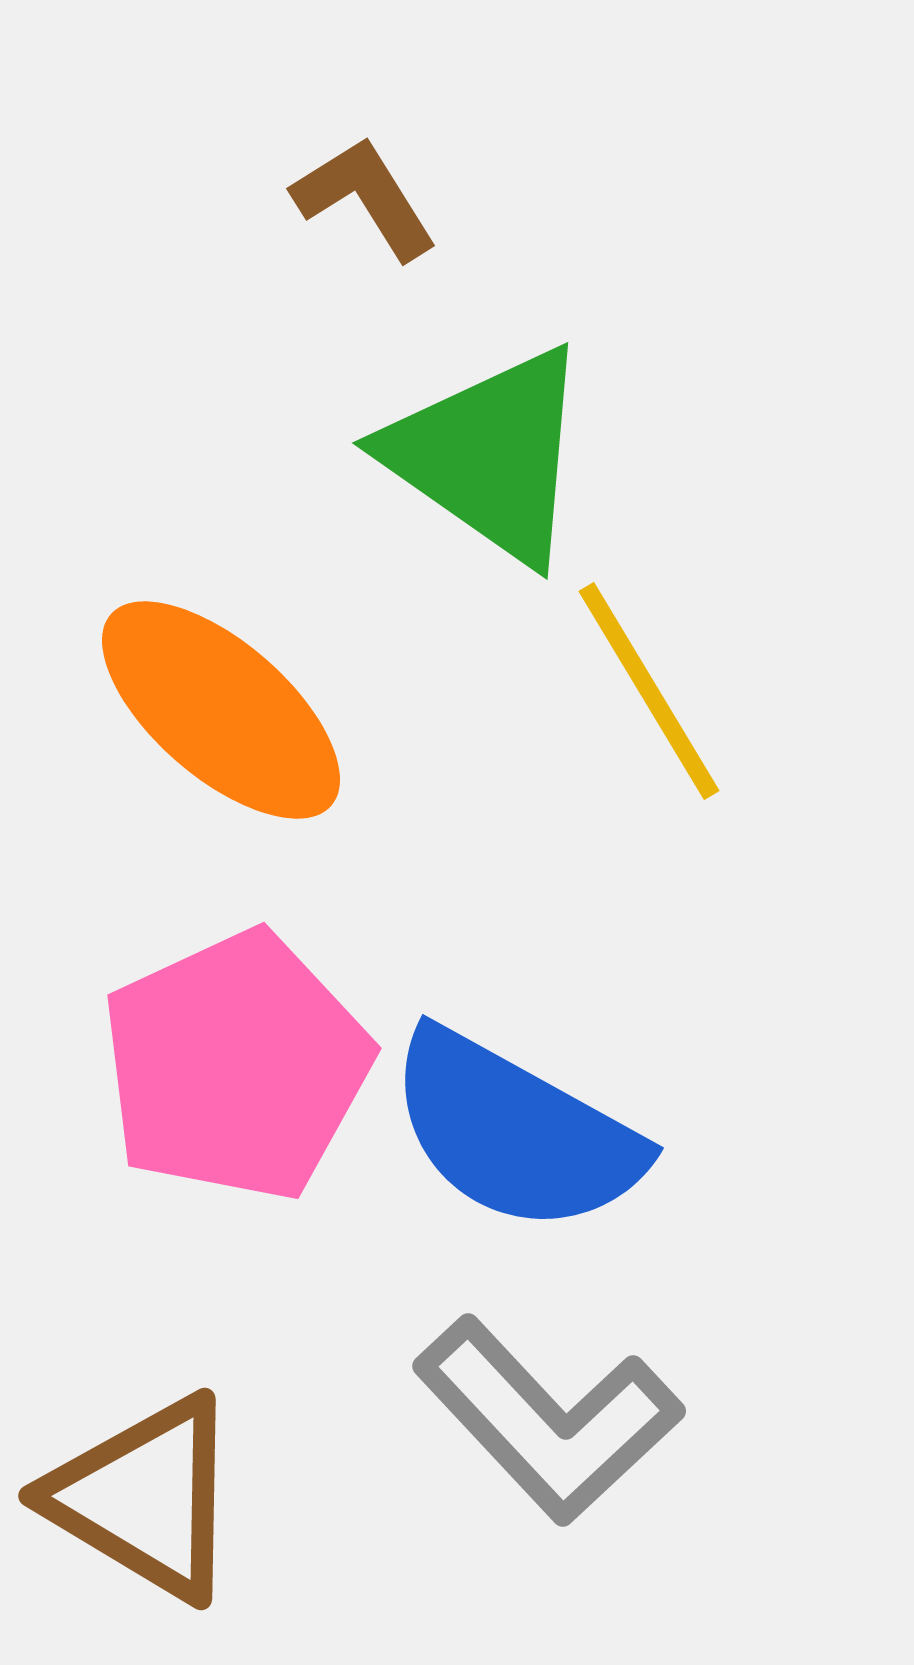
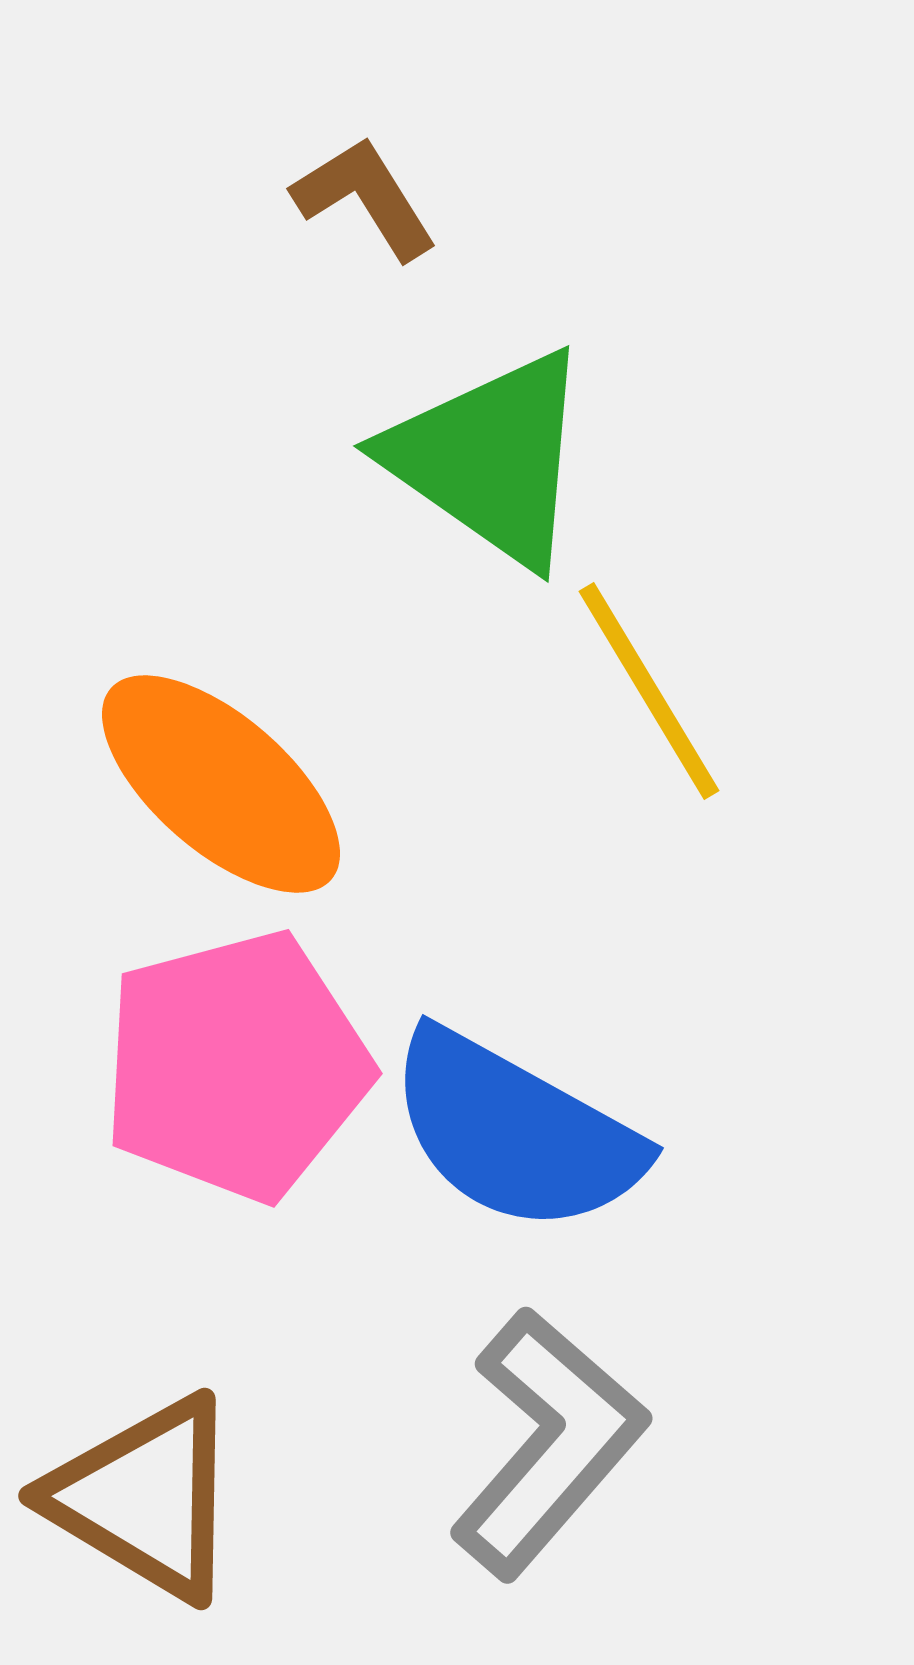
green triangle: moved 1 px right, 3 px down
orange ellipse: moved 74 px down
pink pentagon: rotated 10 degrees clockwise
gray L-shape: moved 23 px down; rotated 96 degrees counterclockwise
